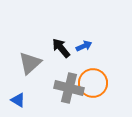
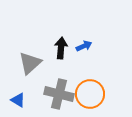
black arrow: rotated 45 degrees clockwise
orange circle: moved 3 px left, 11 px down
gray cross: moved 10 px left, 6 px down
